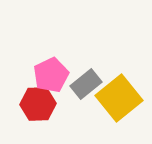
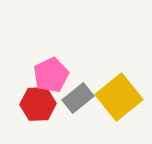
gray rectangle: moved 8 px left, 14 px down
yellow square: moved 1 px up
